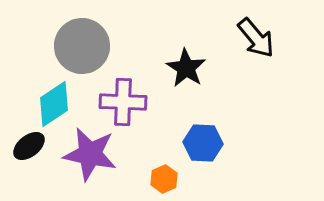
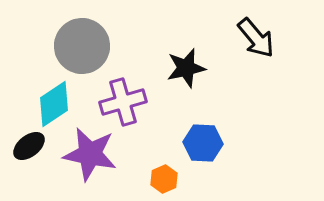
black star: rotated 27 degrees clockwise
purple cross: rotated 18 degrees counterclockwise
